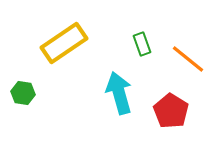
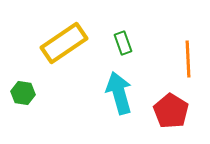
green rectangle: moved 19 px left, 1 px up
orange line: rotated 48 degrees clockwise
